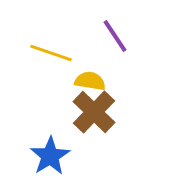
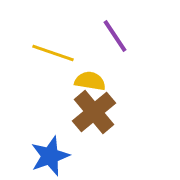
yellow line: moved 2 px right
brown cross: rotated 6 degrees clockwise
blue star: rotated 12 degrees clockwise
